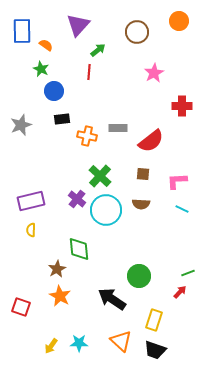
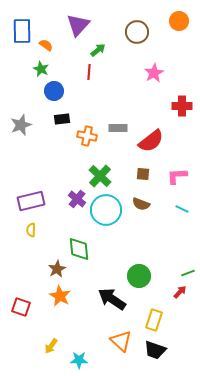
pink L-shape: moved 5 px up
brown semicircle: rotated 18 degrees clockwise
cyan star: moved 17 px down
